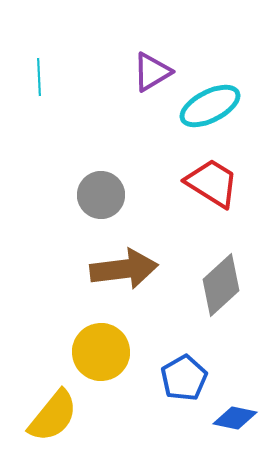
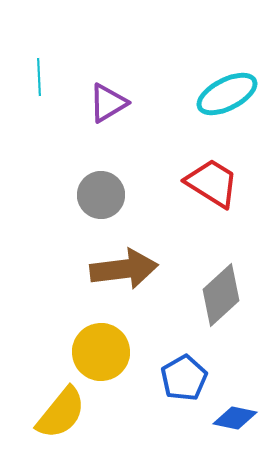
purple triangle: moved 44 px left, 31 px down
cyan ellipse: moved 17 px right, 12 px up
gray diamond: moved 10 px down
yellow semicircle: moved 8 px right, 3 px up
